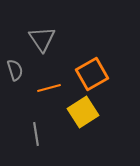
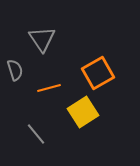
orange square: moved 6 px right, 1 px up
gray line: rotated 30 degrees counterclockwise
